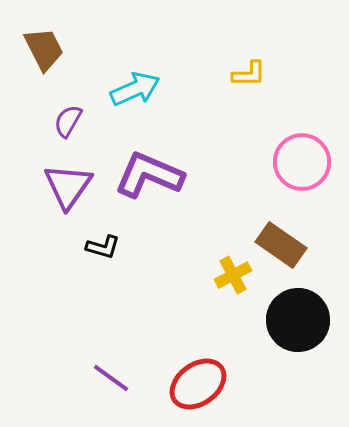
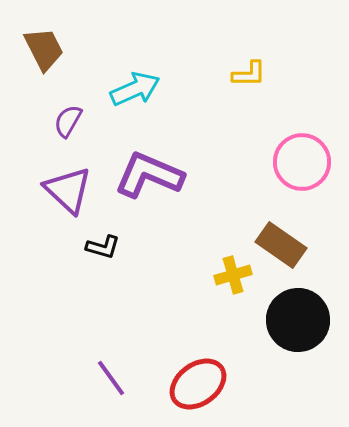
purple triangle: moved 4 px down; rotated 22 degrees counterclockwise
yellow cross: rotated 12 degrees clockwise
purple line: rotated 18 degrees clockwise
